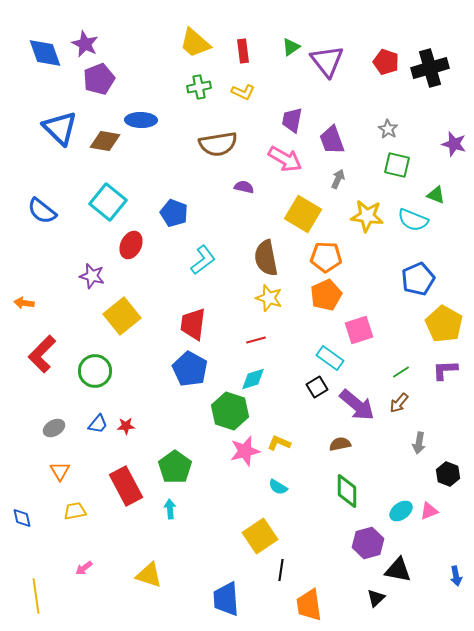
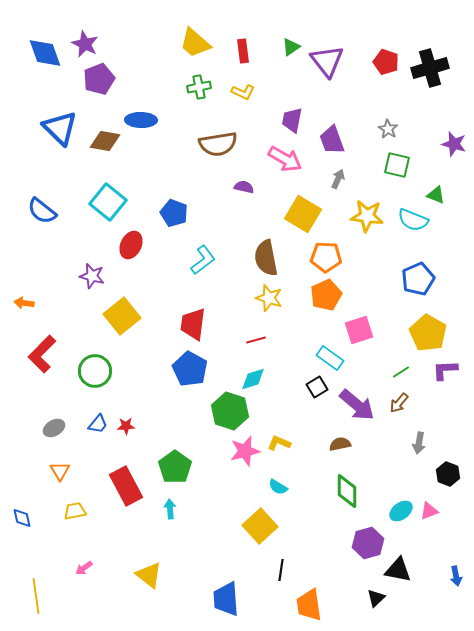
yellow pentagon at (444, 324): moved 16 px left, 9 px down
yellow square at (260, 536): moved 10 px up; rotated 8 degrees counterclockwise
yellow triangle at (149, 575): rotated 20 degrees clockwise
